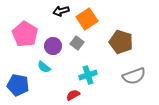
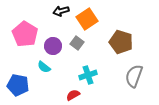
gray semicircle: rotated 130 degrees clockwise
